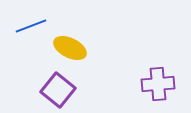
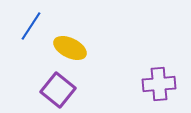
blue line: rotated 36 degrees counterclockwise
purple cross: moved 1 px right
